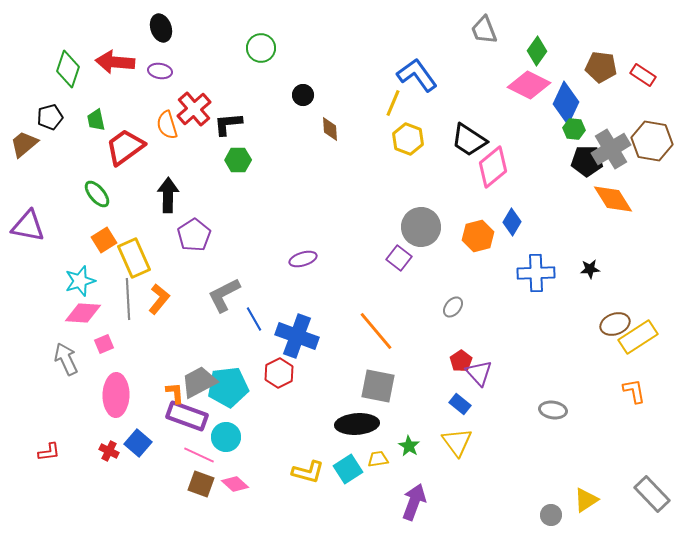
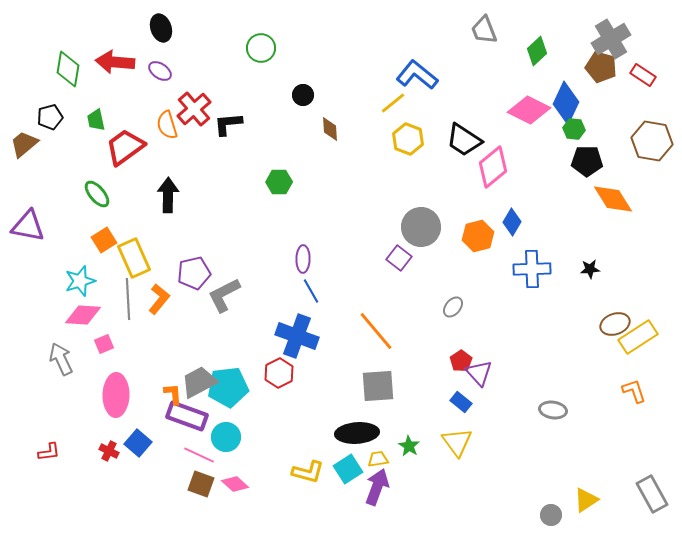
green diamond at (537, 51): rotated 12 degrees clockwise
brown pentagon at (601, 67): rotated 8 degrees clockwise
green diamond at (68, 69): rotated 9 degrees counterclockwise
purple ellipse at (160, 71): rotated 25 degrees clockwise
blue L-shape at (417, 75): rotated 15 degrees counterclockwise
pink diamond at (529, 85): moved 25 px down
yellow line at (393, 103): rotated 28 degrees clockwise
black trapezoid at (469, 140): moved 5 px left
gray cross at (611, 149): moved 110 px up
green hexagon at (238, 160): moved 41 px right, 22 px down
purple pentagon at (194, 235): moved 38 px down; rotated 20 degrees clockwise
purple ellipse at (303, 259): rotated 72 degrees counterclockwise
blue cross at (536, 273): moved 4 px left, 4 px up
pink diamond at (83, 313): moved 2 px down
blue line at (254, 319): moved 57 px right, 28 px up
gray arrow at (66, 359): moved 5 px left
gray square at (378, 386): rotated 15 degrees counterclockwise
orange L-shape at (634, 391): rotated 8 degrees counterclockwise
orange L-shape at (175, 393): moved 2 px left, 1 px down
blue rectangle at (460, 404): moved 1 px right, 2 px up
black ellipse at (357, 424): moved 9 px down
gray rectangle at (652, 494): rotated 15 degrees clockwise
purple arrow at (414, 502): moved 37 px left, 15 px up
